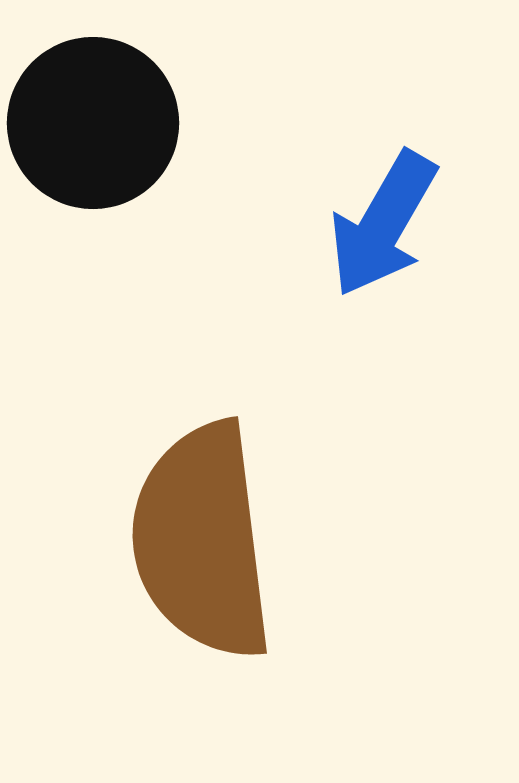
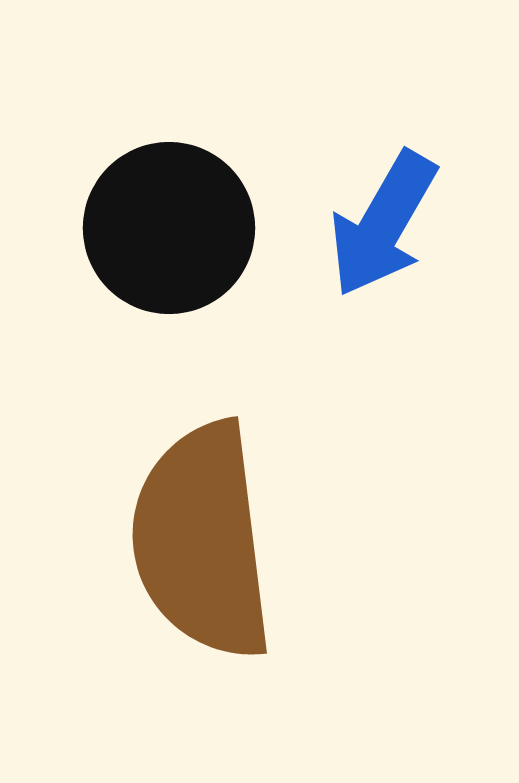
black circle: moved 76 px right, 105 px down
